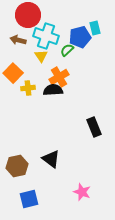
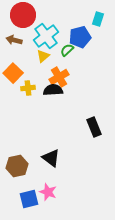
red circle: moved 5 px left
cyan rectangle: moved 3 px right, 9 px up; rotated 32 degrees clockwise
cyan cross: rotated 35 degrees clockwise
brown arrow: moved 4 px left
yellow triangle: moved 2 px right; rotated 24 degrees clockwise
black triangle: moved 1 px up
pink star: moved 34 px left
